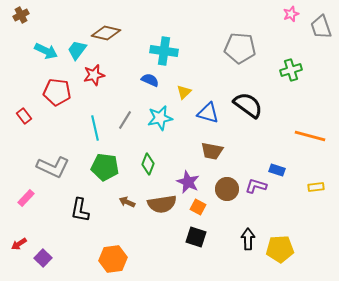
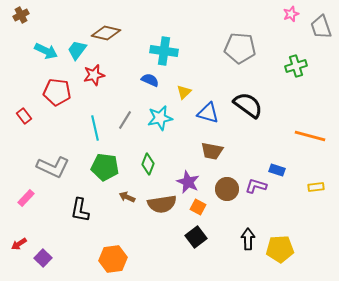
green cross: moved 5 px right, 4 px up
brown arrow: moved 5 px up
black square: rotated 35 degrees clockwise
